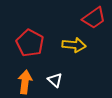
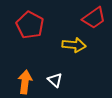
red pentagon: moved 18 px up
